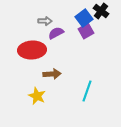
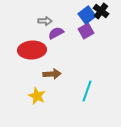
blue square: moved 3 px right, 3 px up
